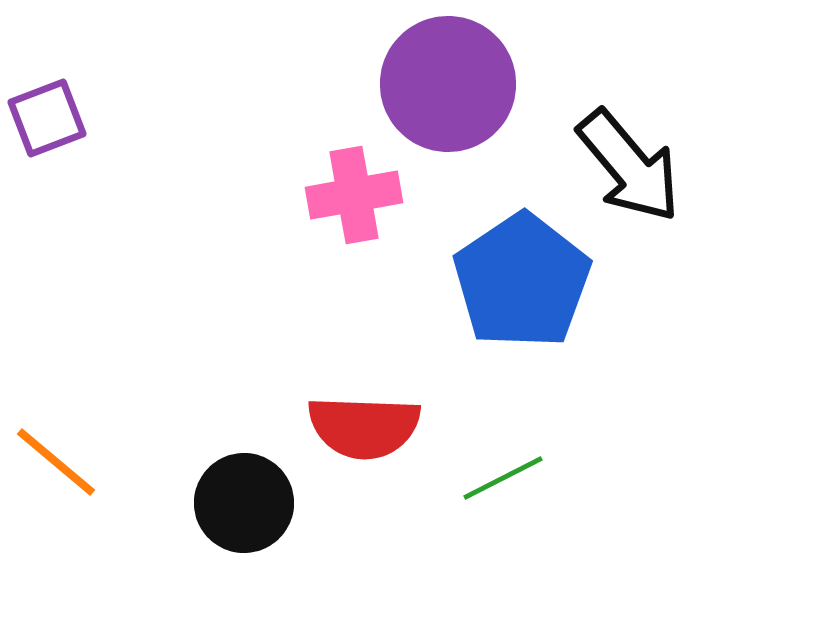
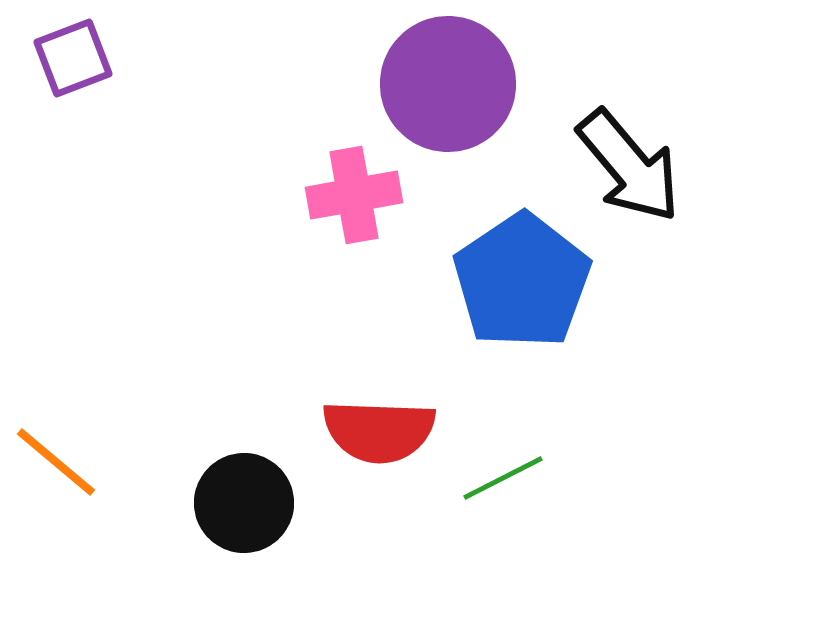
purple square: moved 26 px right, 60 px up
red semicircle: moved 15 px right, 4 px down
